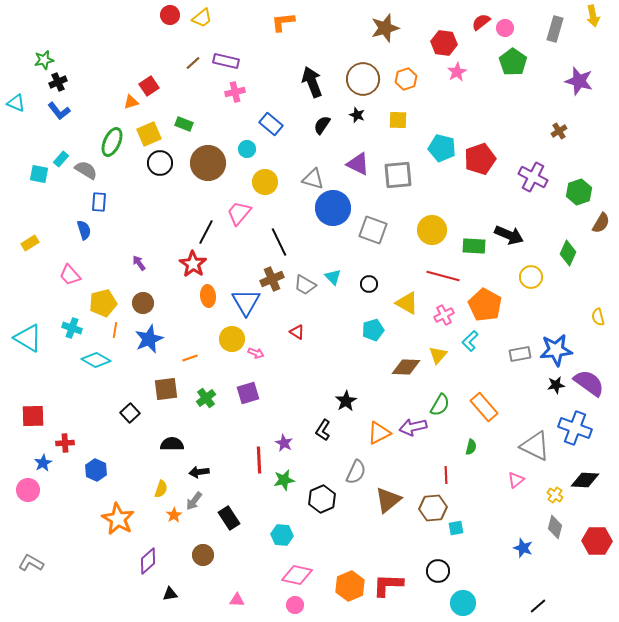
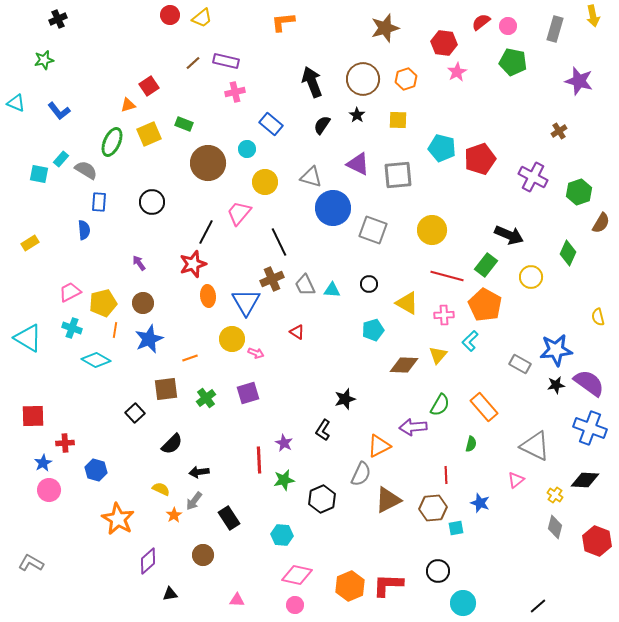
pink circle at (505, 28): moved 3 px right, 2 px up
green pentagon at (513, 62): rotated 24 degrees counterclockwise
black cross at (58, 82): moved 63 px up
orange triangle at (131, 102): moved 3 px left, 3 px down
black star at (357, 115): rotated 14 degrees clockwise
black circle at (160, 163): moved 8 px left, 39 px down
gray triangle at (313, 179): moved 2 px left, 2 px up
blue semicircle at (84, 230): rotated 12 degrees clockwise
green rectangle at (474, 246): moved 12 px right, 19 px down; rotated 55 degrees counterclockwise
red star at (193, 264): rotated 20 degrees clockwise
pink trapezoid at (70, 275): moved 17 px down; rotated 105 degrees clockwise
red line at (443, 276): moved 4 px right
cyan triangle at (333, 277): moved 1 px left, 13 px down; rotated 42 degrees counterclockwise
gray trapezoid at (305, 285): rotated 35 degrees clockwise
pink cross at (444, 315): rotated 24 degrees clockwise
gray rectangle at (520, 354): moved 10 px down; rotated 40 degrees clockwise
brown diamond at (406, 367): moved 2 px left, 2 px up
black star at (346, 401): moved 1 px left, 2 px up; rotated 15 degrees clockwise
black square at (130, 413): moved 5 px right
purple arrow at (413, 427): rotated 8 degrees clockwise
blue cross at (575, 428): moved 15 px right
orange triangle at (379, 433): moved 13 px down
black semicircle at (172, 444): rotated 135 degrees clockwise
green semicircle at (471, 447): moved 3 px up
blue hexagon at (96, 470): rotated 10 degrees counterclockwise
gray semicircle at (356, 472): moved 5 px right, 2 px down
yellow semicircle at (161, 489): rotated 84 degrees counterclockwise
pink circle at (28, 490): moved 21 px right
brown triangle at (388, 500): rotated 12 degrees clockwise
red hexagon at (597, 541): rotated 20 degrees clockwise
blue star at (523, 548): moved 43 px left, 45 px up
